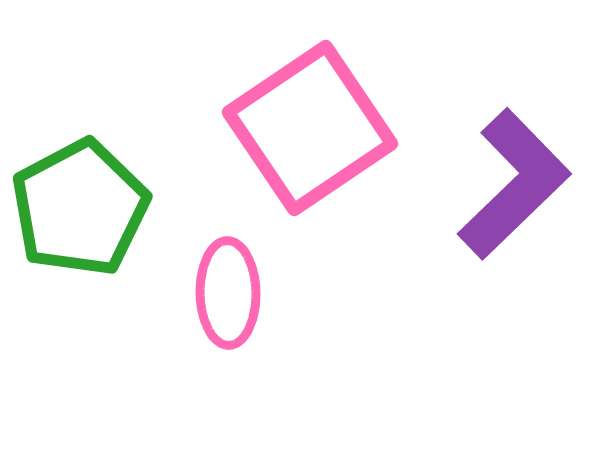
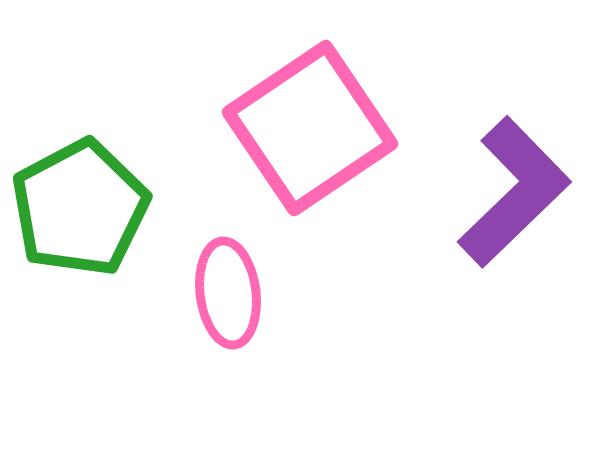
purple L-shape: moved 8 px down
pink ellipse: rotated 6 degrees counterclockwise
